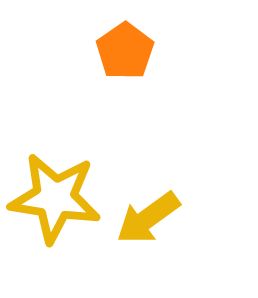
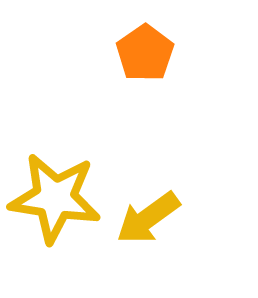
orange pentagon: moved 20 px right, 2 px down
